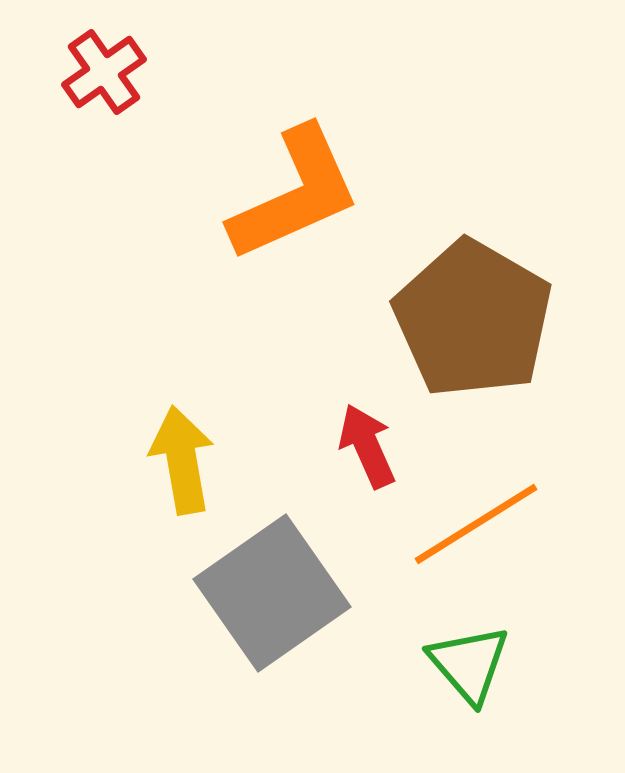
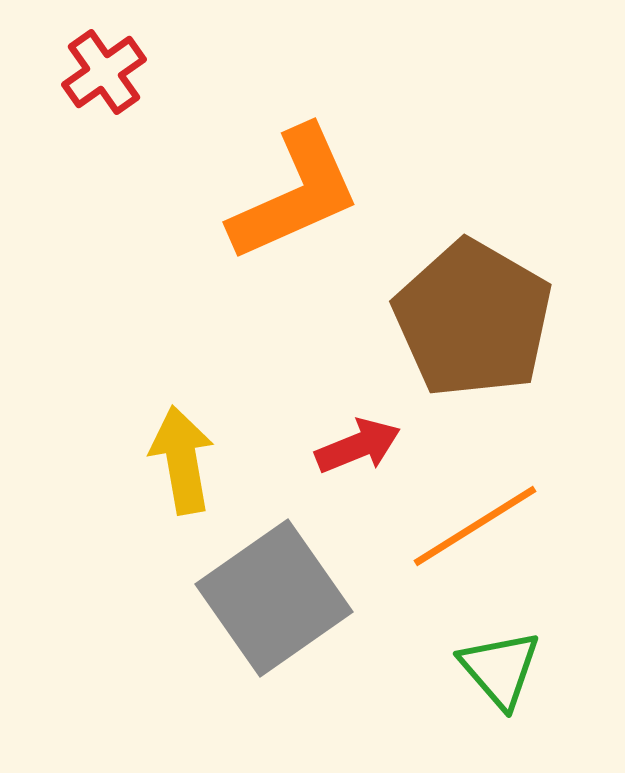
red arrow: moved 9 px left; rotated 92 degrees clockwise
orange line: moved 1 px left, 2 px down
gray square: moved 2 px right, 5 px down
green triangle: moved 31 px right, 5 px down
